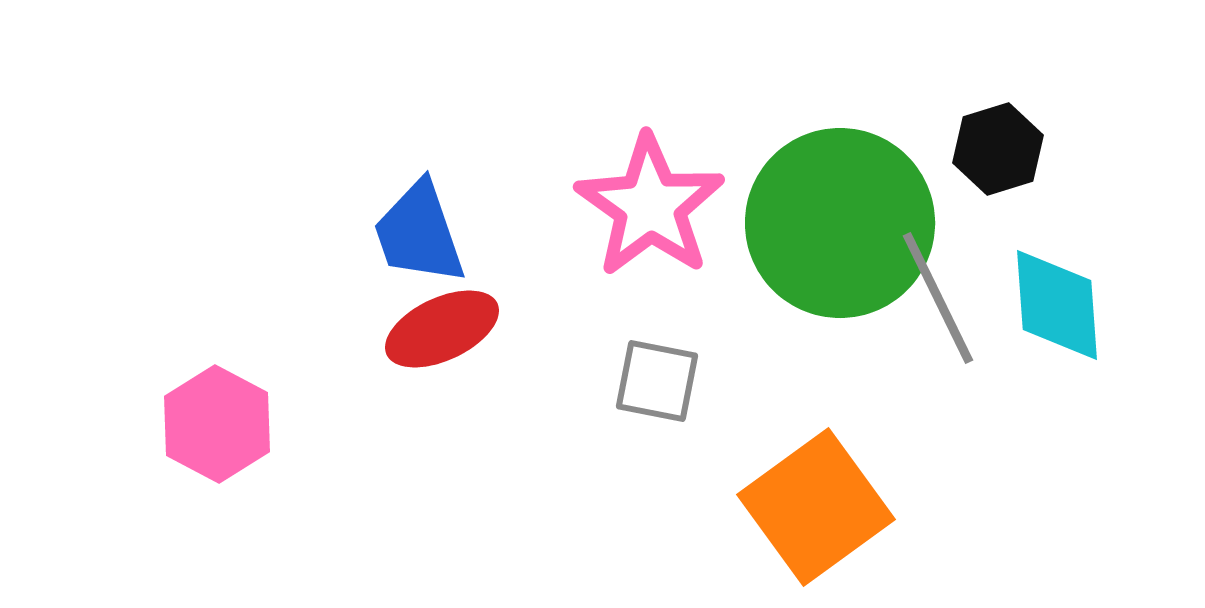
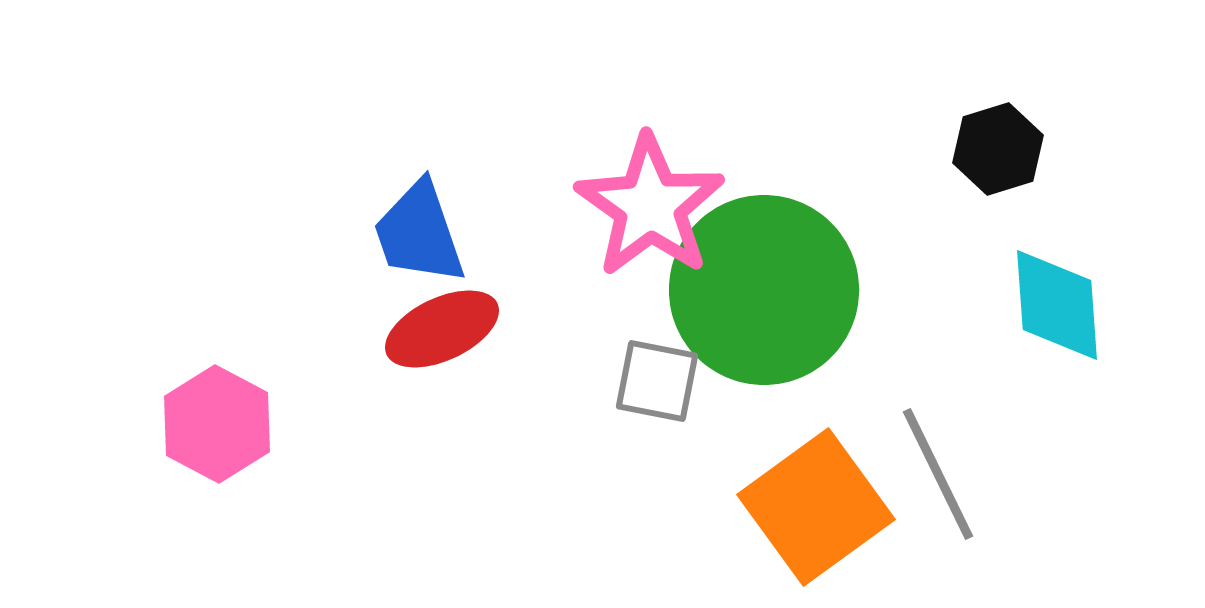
green circle: moved 76 px left, 67 px down
gray line: moved 176 px down
